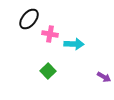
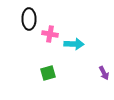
black ellipse: rotated 40 degrees counterclockwise
green square: moved 2 px down; rotated 28 degrees clockwise
purple arrow: moved 4 px up; rotated 32 degrees clockwise
